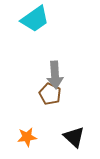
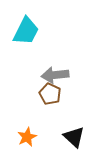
cyan trapezoid: moved 9 px left, 12 px down; rotated 28 degrees counterclockwise
gray arrow: rotated 88 degrees clockwise
orange star: rotated 18 degrees counterclockwise
